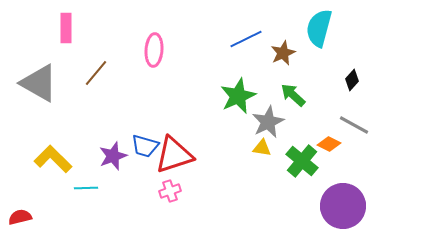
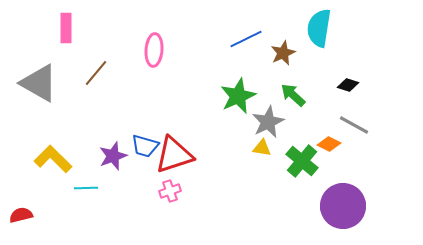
cyan semicircle: rotated 6 degrees counterclockwise
black diamond: moved 4 px left, 5 px down; rotated 65 degrees clockwise
red semicircle: moved 1 px right, 2 px up
